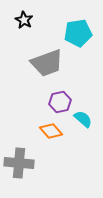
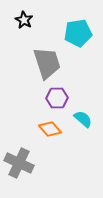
gray trapezoid: rotated 88 degrees counterclockwise
purple hexagon: moved 3 px left, 4 px up; rotated 10 degrees clockwise
orange diamond: moved 1 px left, 2 px up
gray cross: rotated 20 degrees clockwise
